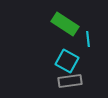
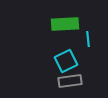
green rectangle: rotated 36 degrees counterclockwise
cyan square: moved 1 px left; rotated 35 degrees clockwise
